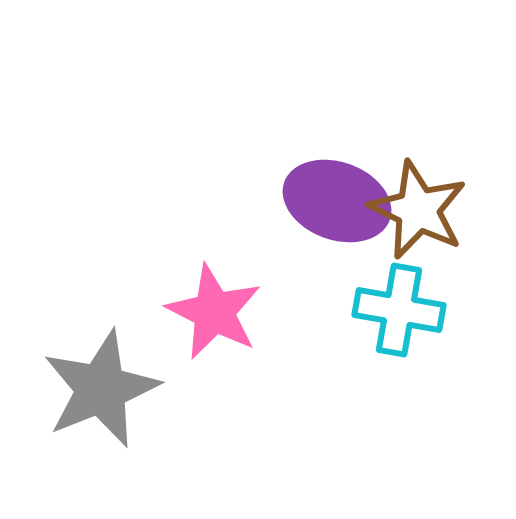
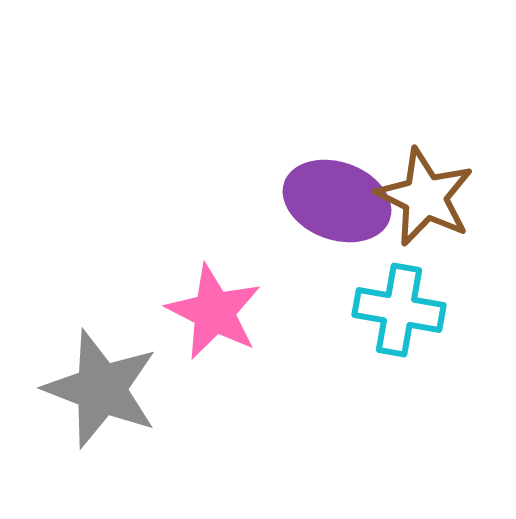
brown star: moved 7 px right, 13 px up
gray star: rotated 29 degrees counterclockwise
